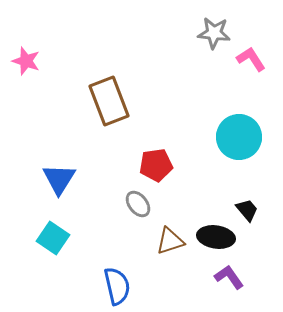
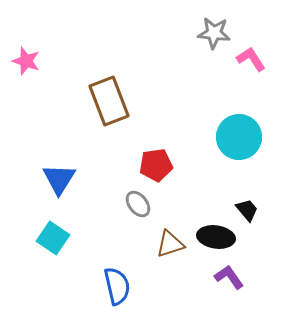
brown triangle: moved 3 px down
